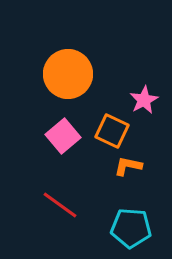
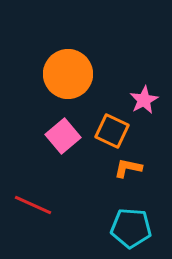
orange L-shape: moved 2 px down
red line: moved 27 px left; rotated 12 degrees counterclockwise
